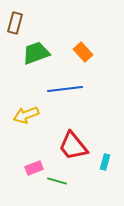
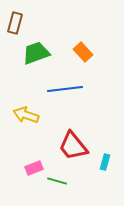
yellow arrow: rotated 40 degrees clockwise
